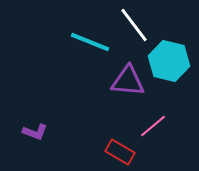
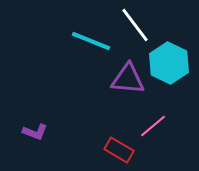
white line: moved 1 px right
cyan line: moved 1 px right, 1 px up
cyan hexagon: moved 2 px down; rotated 12 degrees clockwise
purple triangle: moved 2 px up
red rectangle: moved 1 px left, 2 px up
